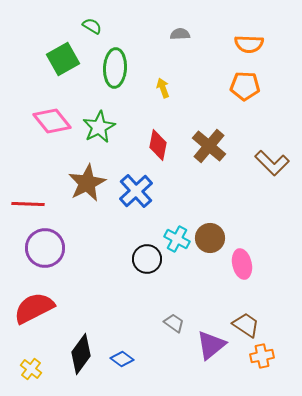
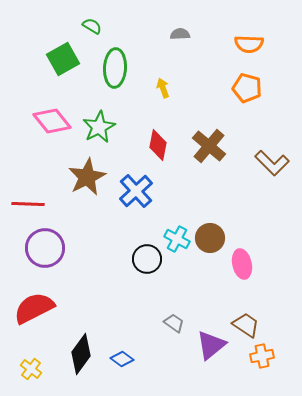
orange pentagon: moved 2 px right, 2 px down; rotated 12 degrees clockwise
brown star: moved 6 px up
